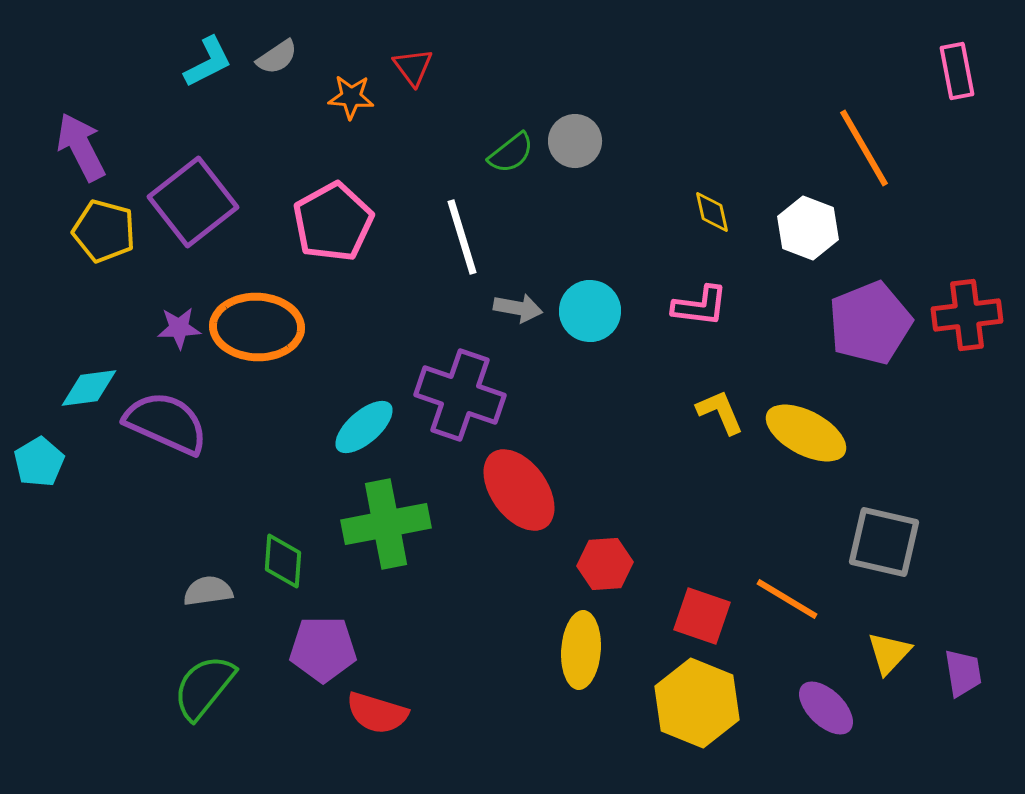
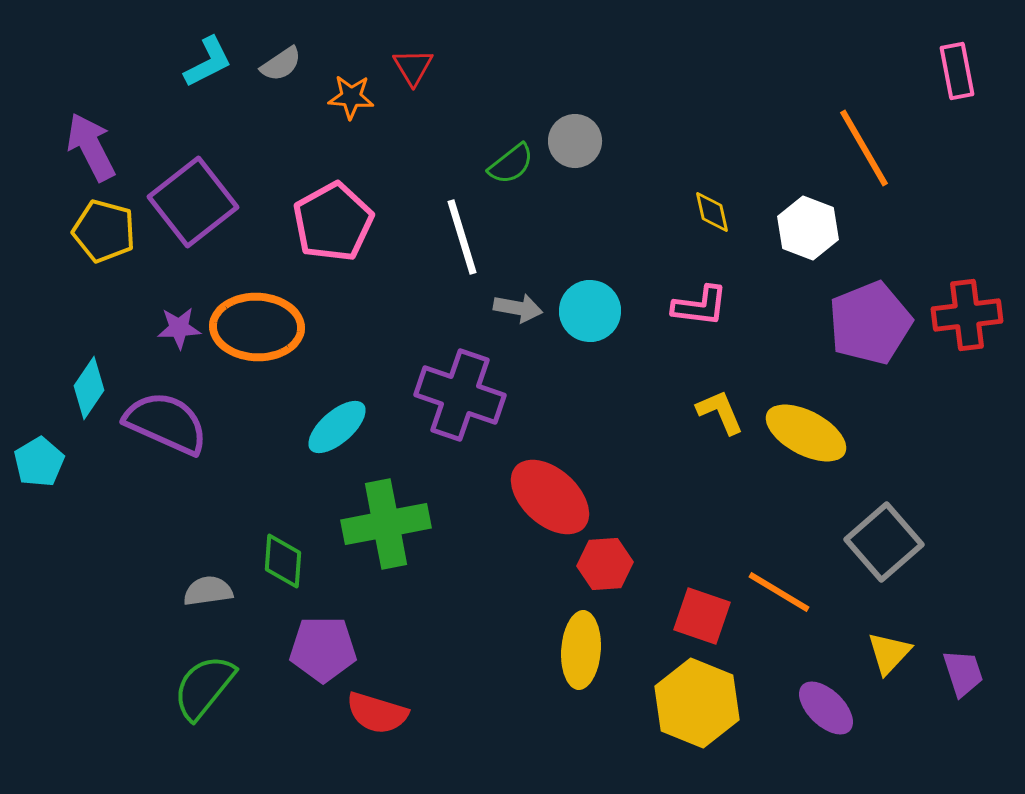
gray semicircle at (277, 57): moved 4 px right, 7 px down
red triangle at (413, 67): rotated 6 degrees clockwise
purple arrow at (81, 147): moved 10 px right
green semicircle at (511, 153): moved 11 px down
cyan diamond at (89, 388): rotated 48 degrees counterclockwise
cyan ellipse at (364, 427): moved 27 px left
red ellipse at (519, 490): moved 31 px right, 7 px down; rotated 12 degrees counterclockwise
gray square at (884, 542): rotated 36 degrees clockwise
orange line at (787, 599): moved 8 px left, 7 px up
purple trapezoid at (963, 673): rotated 9 degrees counterclockwise
